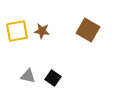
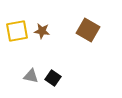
gray triangle: moved 3 px right
